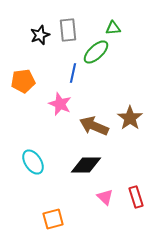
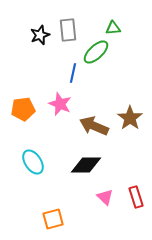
orange pentagon: moved 28 px down
